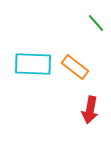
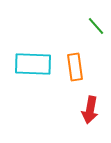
green line: moved 3 px down
orange rectangle: rotated 44 degrees clockwise
